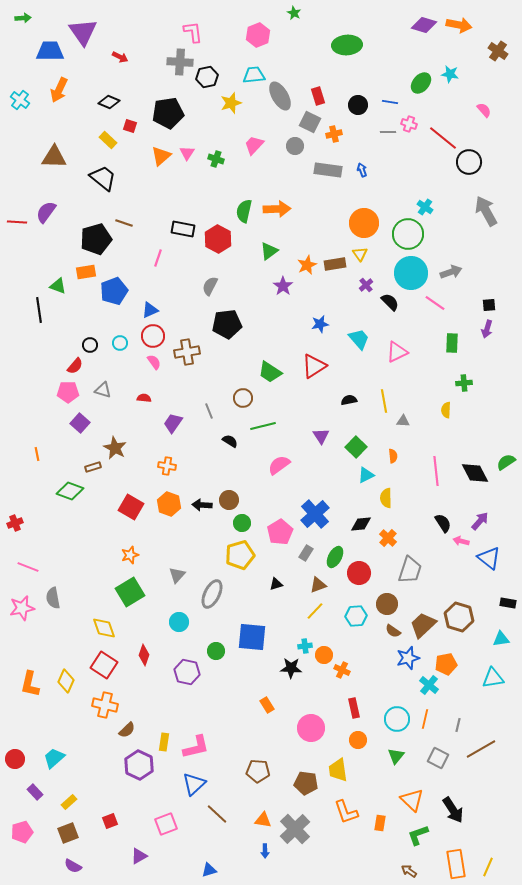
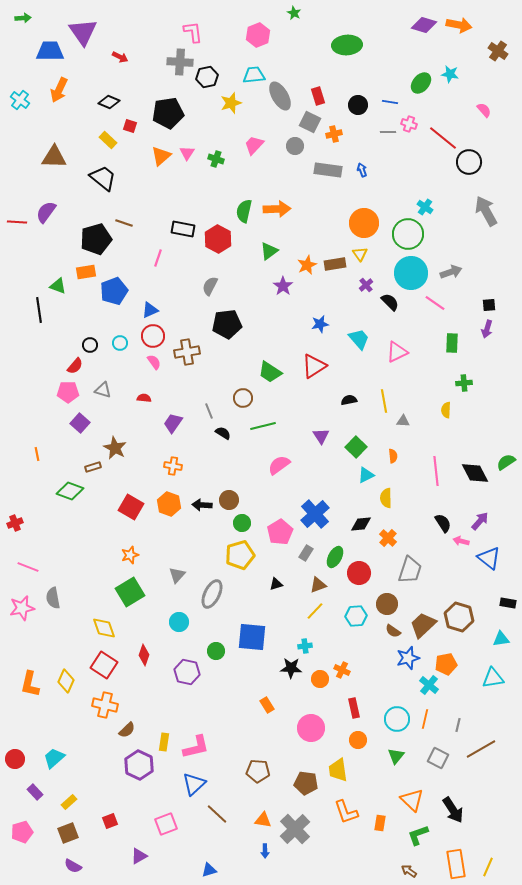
black semicircle at (230, 441): moved 7 px left, 8 px up
orange cross at (167, 466): moved 6 px right
orange circle at (324, 655): moved 4 px left, 24 px down
